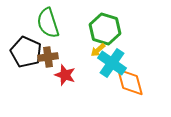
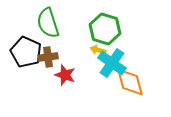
yellow arrow: rotated 56 degrees clockwise
